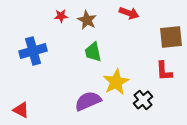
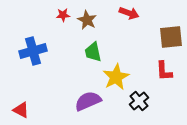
red star: moved 2 px right, 1 px up
yellow star: moved 5 px up
black cross: moved 4 px left, 1 px down
